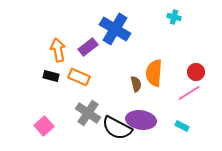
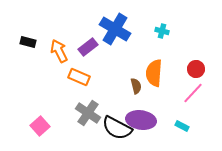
cyan cross: moved 12 px left, 14 px down
orange arrow: moved 1 px right, 1 px down; rotated 15 degrees counterclockwise
red circle: moved 3 px up
black rectangle: moved 23 px left, 34 px up
brown semicircle: moved 2 px down
pink line: moved 4 px right; rotated 15 degrees counterclockwise
pink square: moved 4 px left
